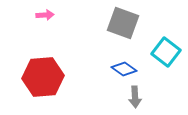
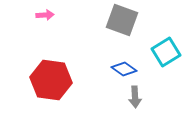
gray square: moved 1 px left, 3 px up
cyan square: rotated 20 degrees clockwise
red hexagon: moved 8 px right, 3 px down; rotated 12 degrees clockwise
